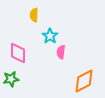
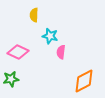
cyan star: rotated 21 degrees counterclockwise
pink diamond: moved 1 px up; rotated 65 degrees counterclockwise
